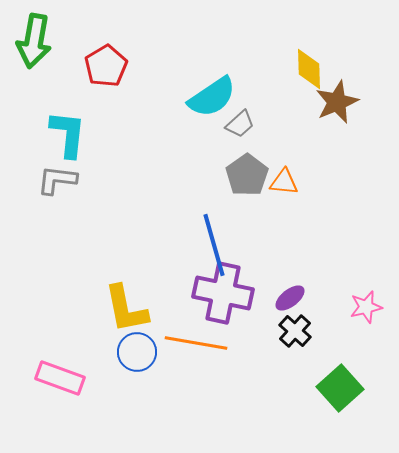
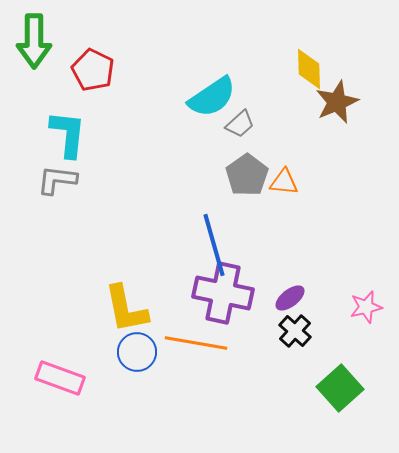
green arrow: rotated 10 degrees counterclockwise
red pentagon: moved 13 px left, 4 px down; rotated 15 degrees counterclockwise
